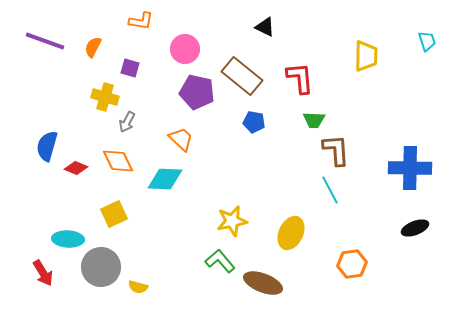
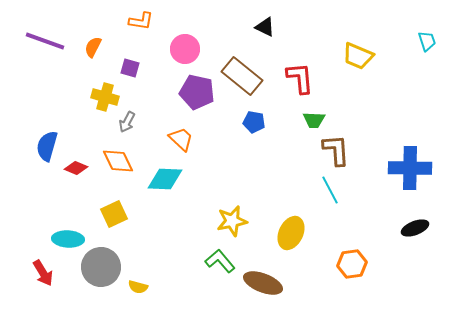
yellow trapezoid: moved 8 px left; rotated 112 degrees clockwise
